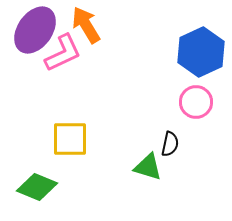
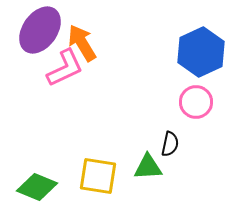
orange arrow: moved 4 px left, 18 px down
purple ellipse: moved 5 px right
pink L-shape: moved 2 px right, 15 px down
yellow square: moved 28 px right, 37 px down; rotated 9 degrees clockwise
green triangle: rotated 20 degrees counterclockwise
